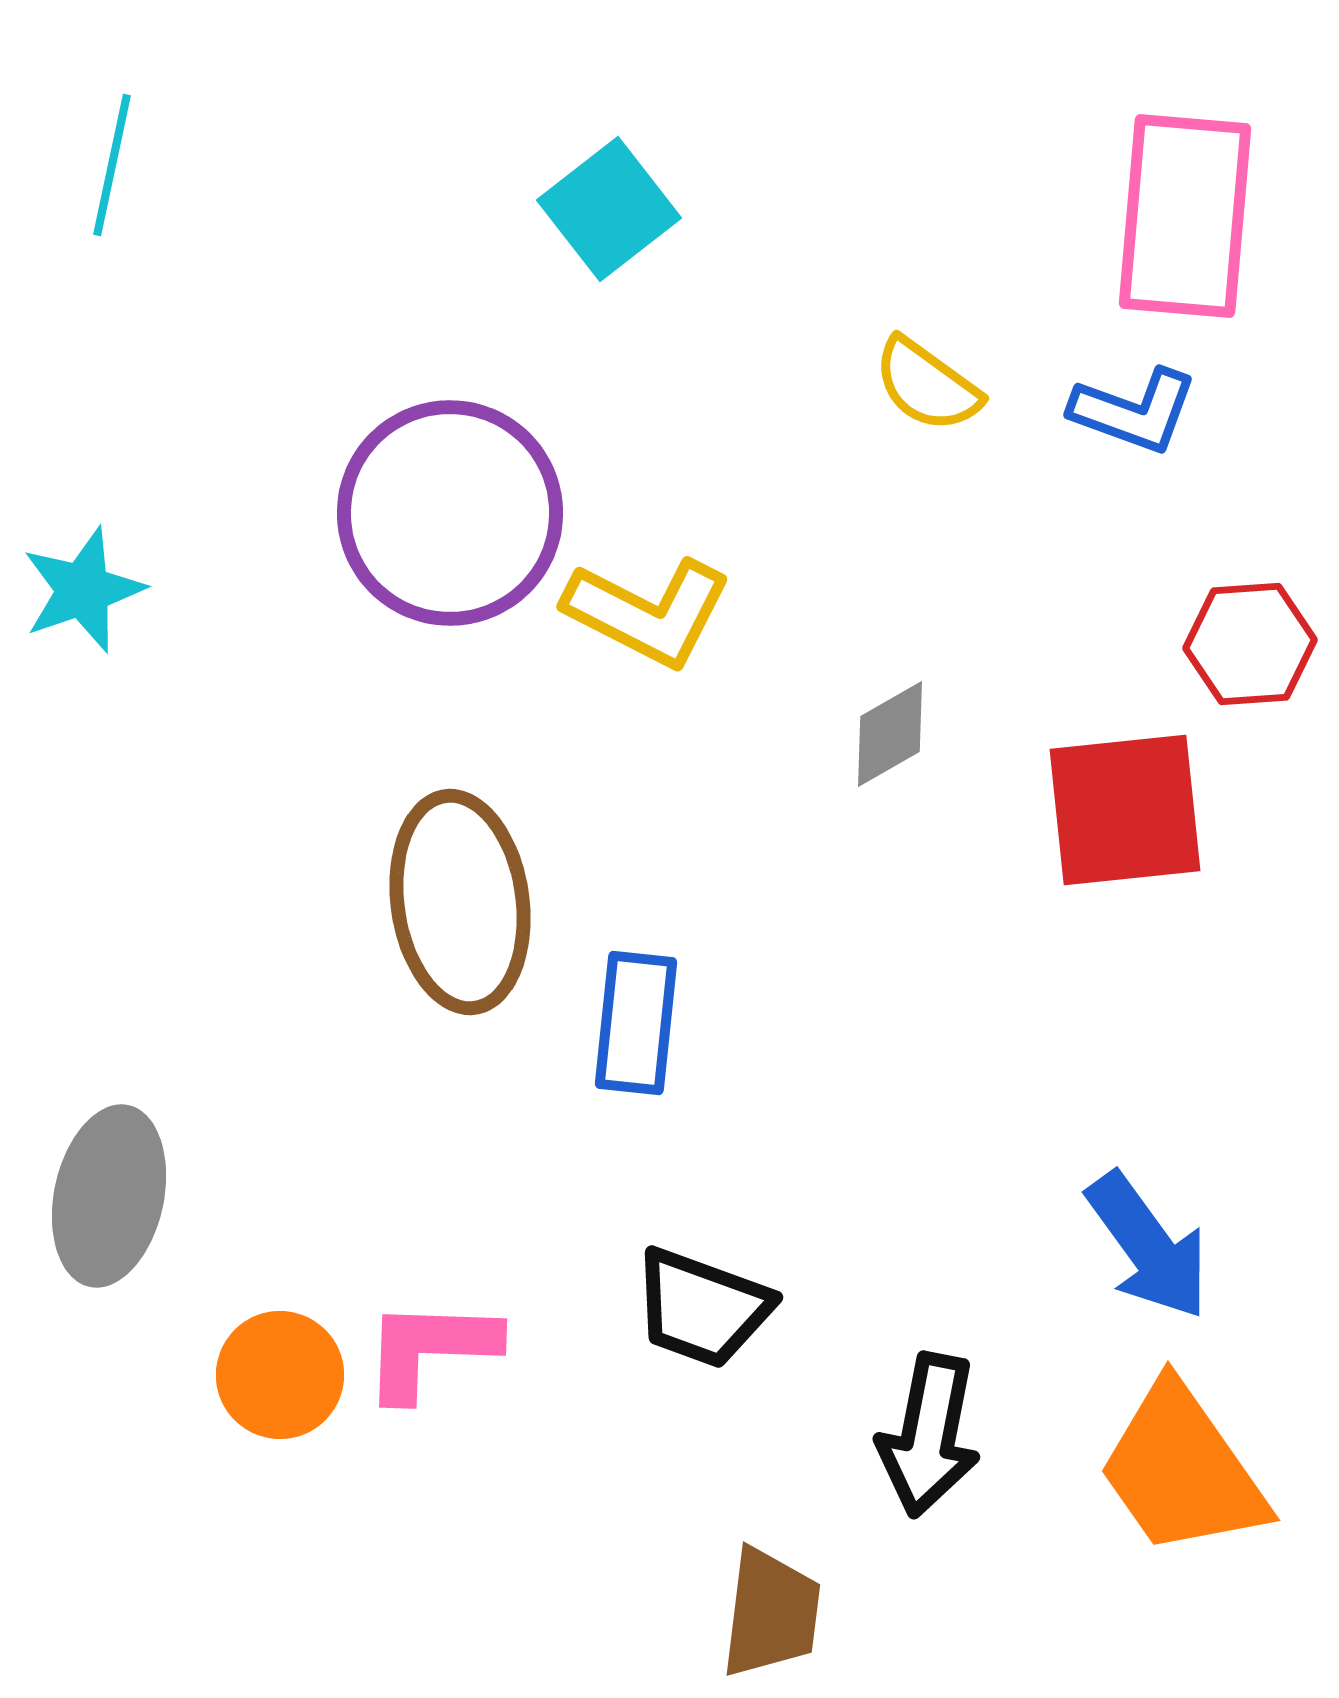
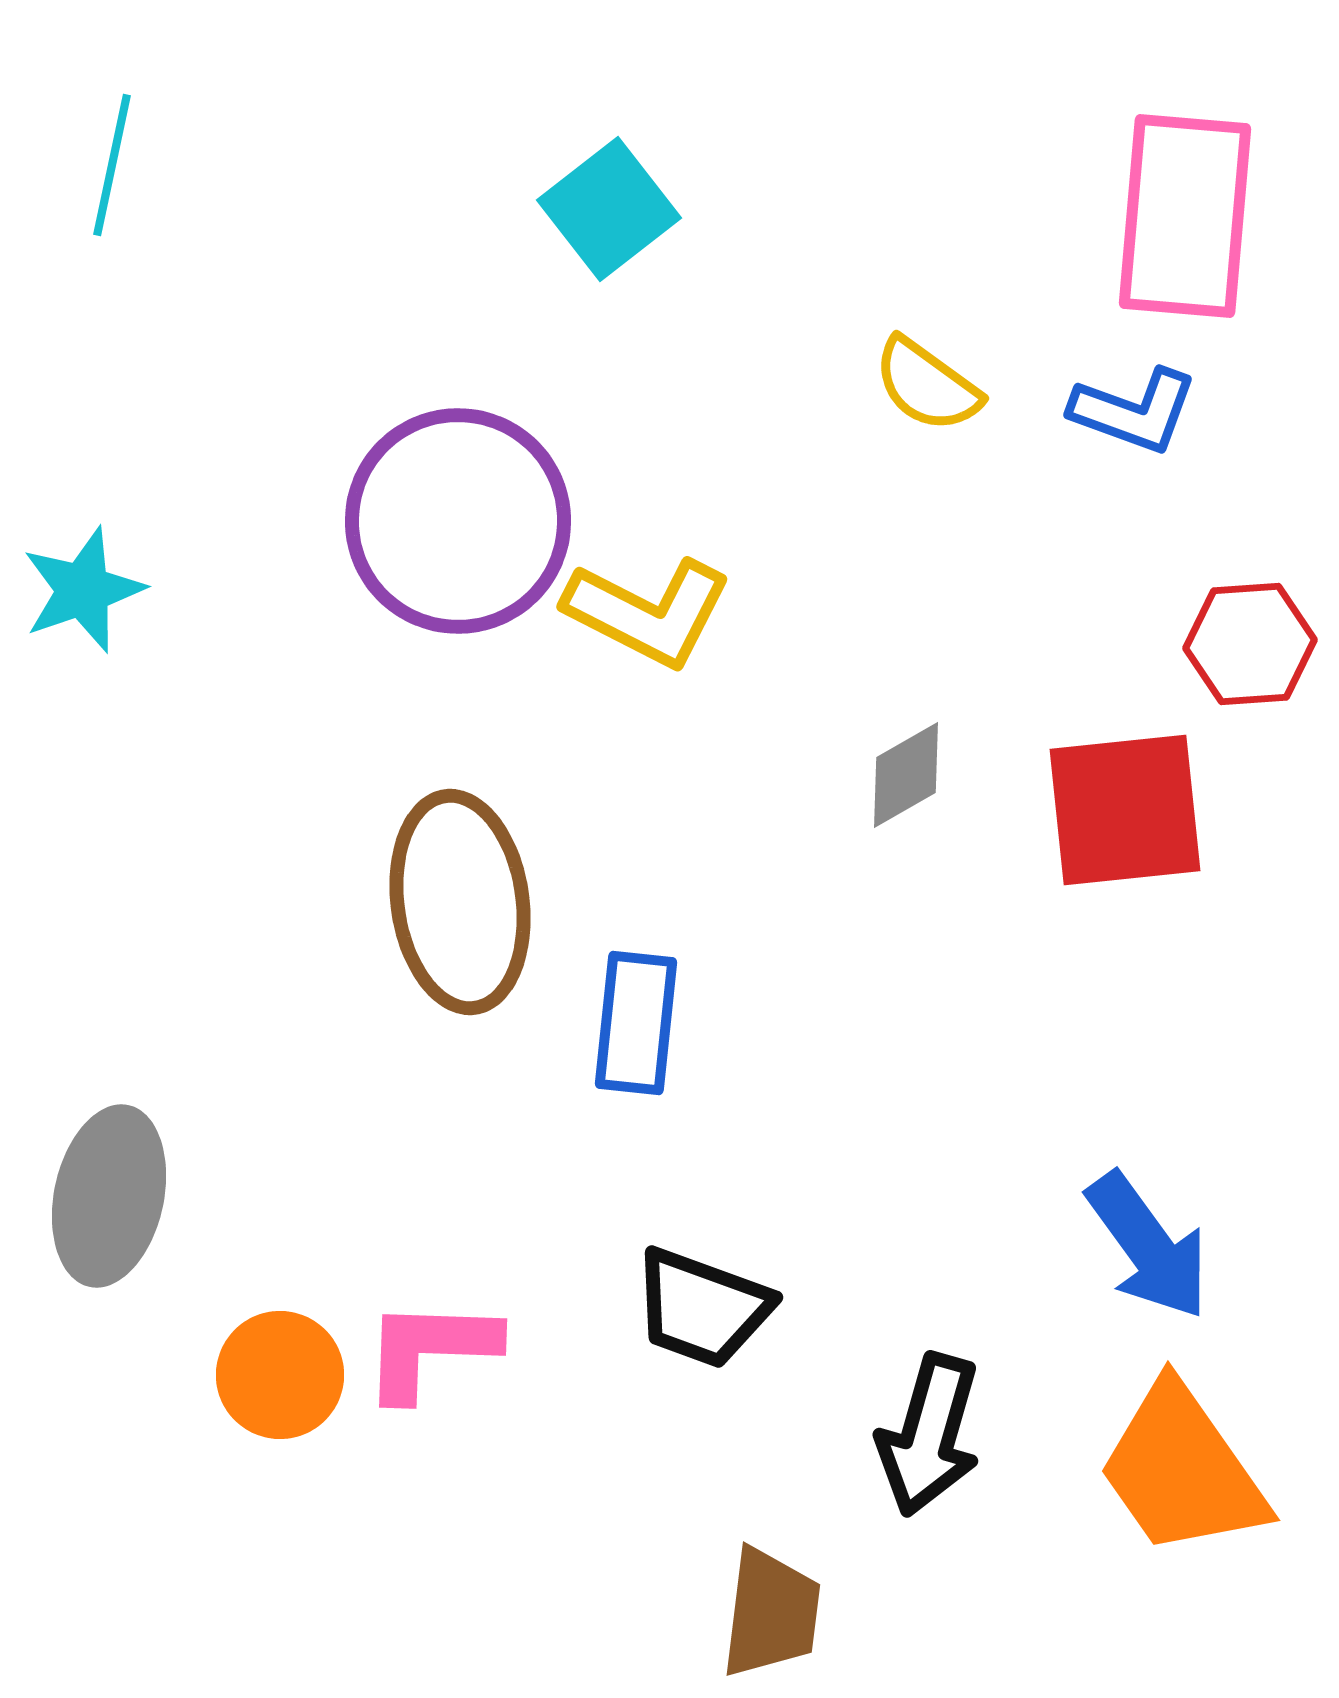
purple circle: moved 8 px right, 8 px down
gray diamond: moved 16 px right, 41 px down
black arrow: rotated 5 degrees clockwise
